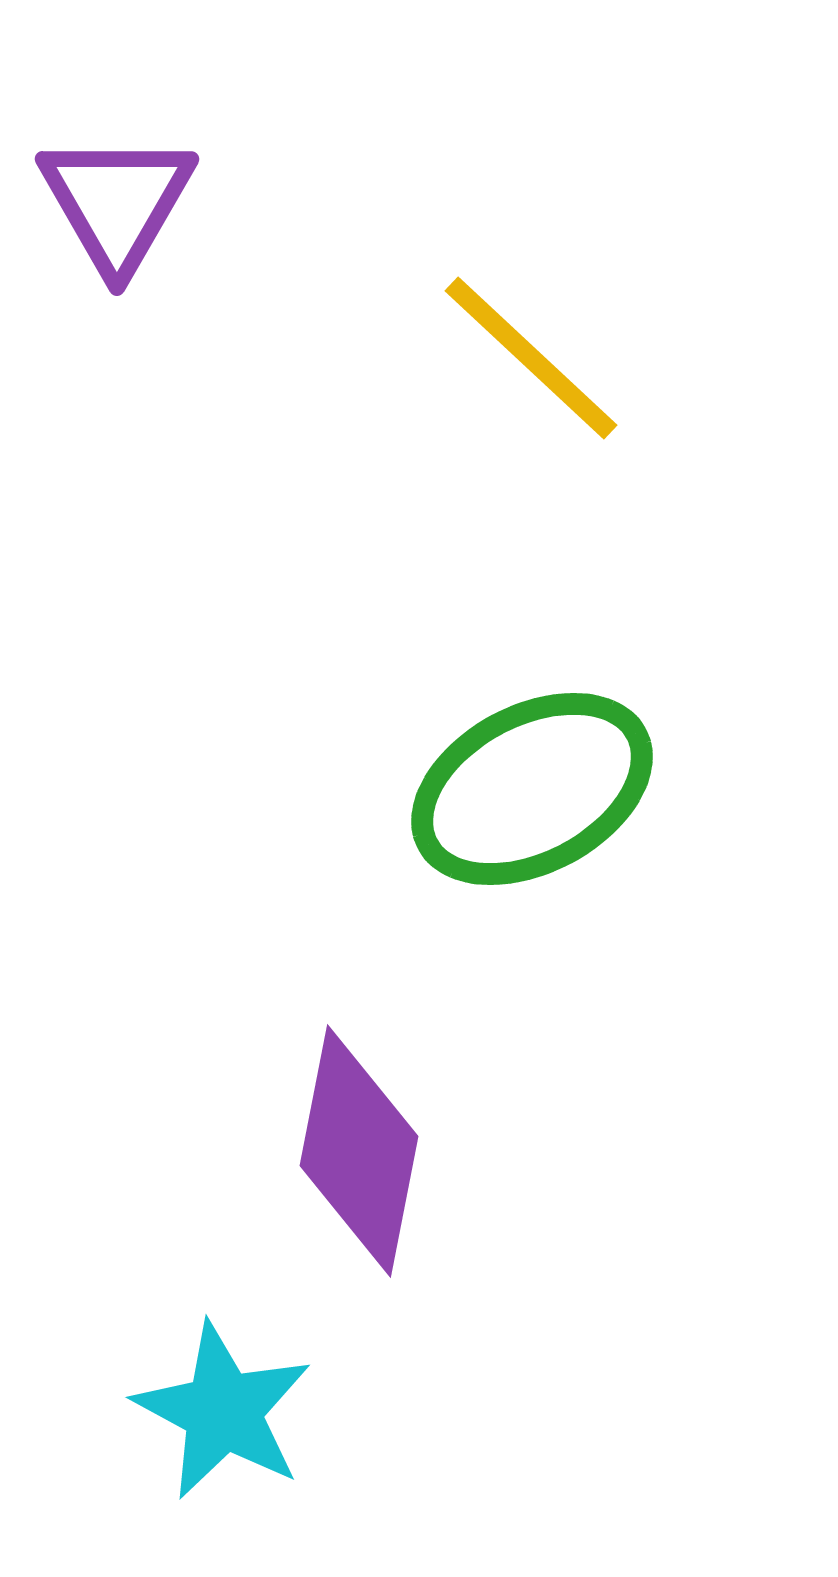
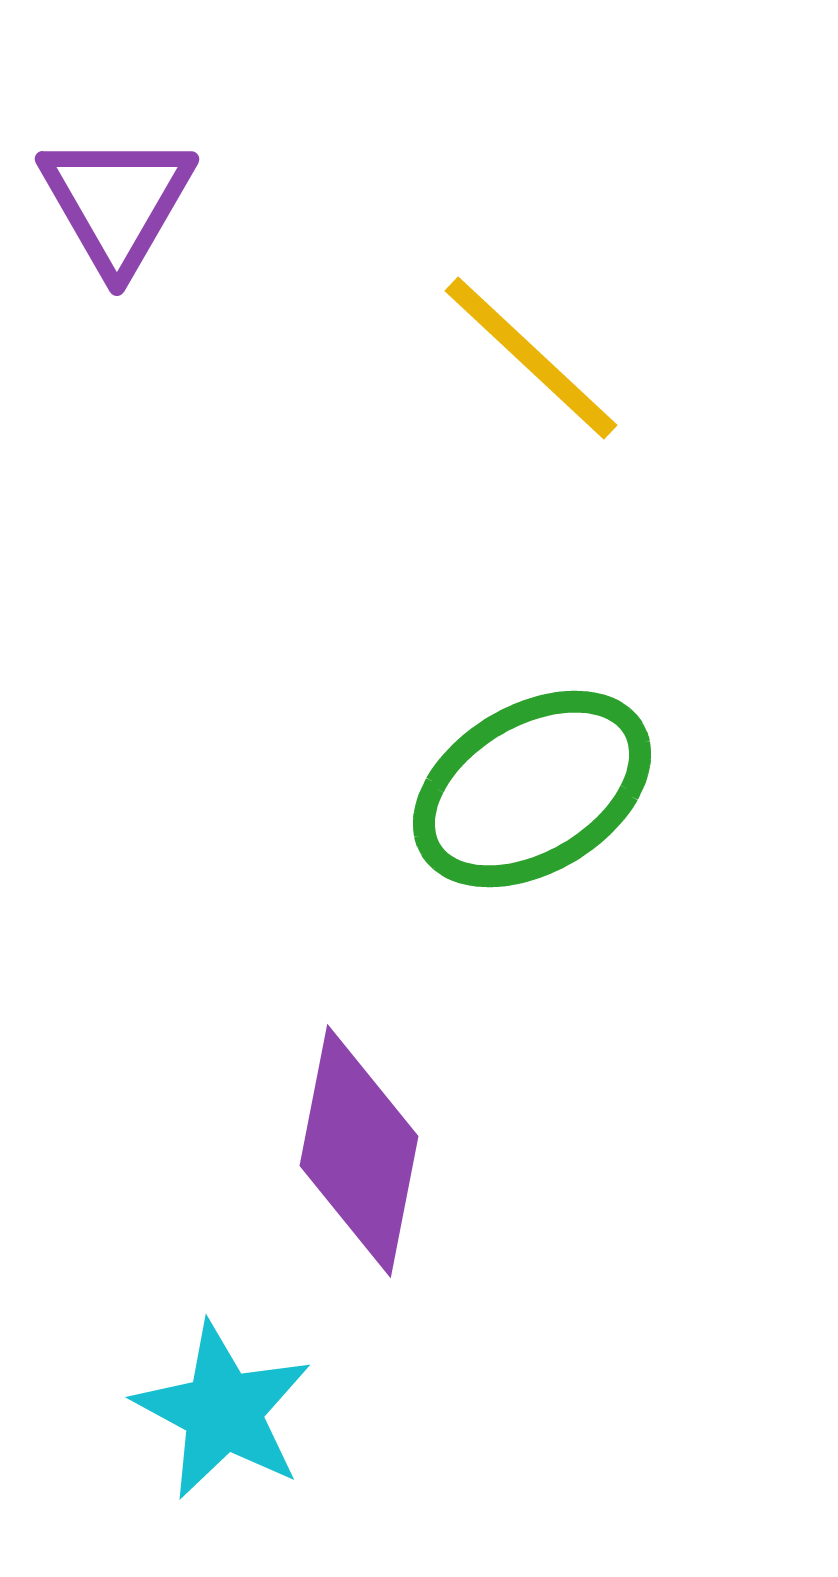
green ellipse: rotated 3 degrees counterclockwise
